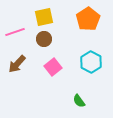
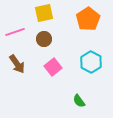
yellow square: moved 4 px up
brown arrow: rotated 78 degrees counterclockwise
